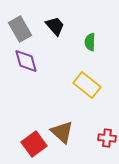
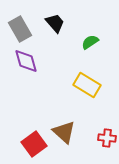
black trapezoid: moved 3 px up
green semicircle: rotated 54 degrees clockwise
yellow rectangle: rotated 8 degrees counterclockwise
brown triangle: moved 2 px right
